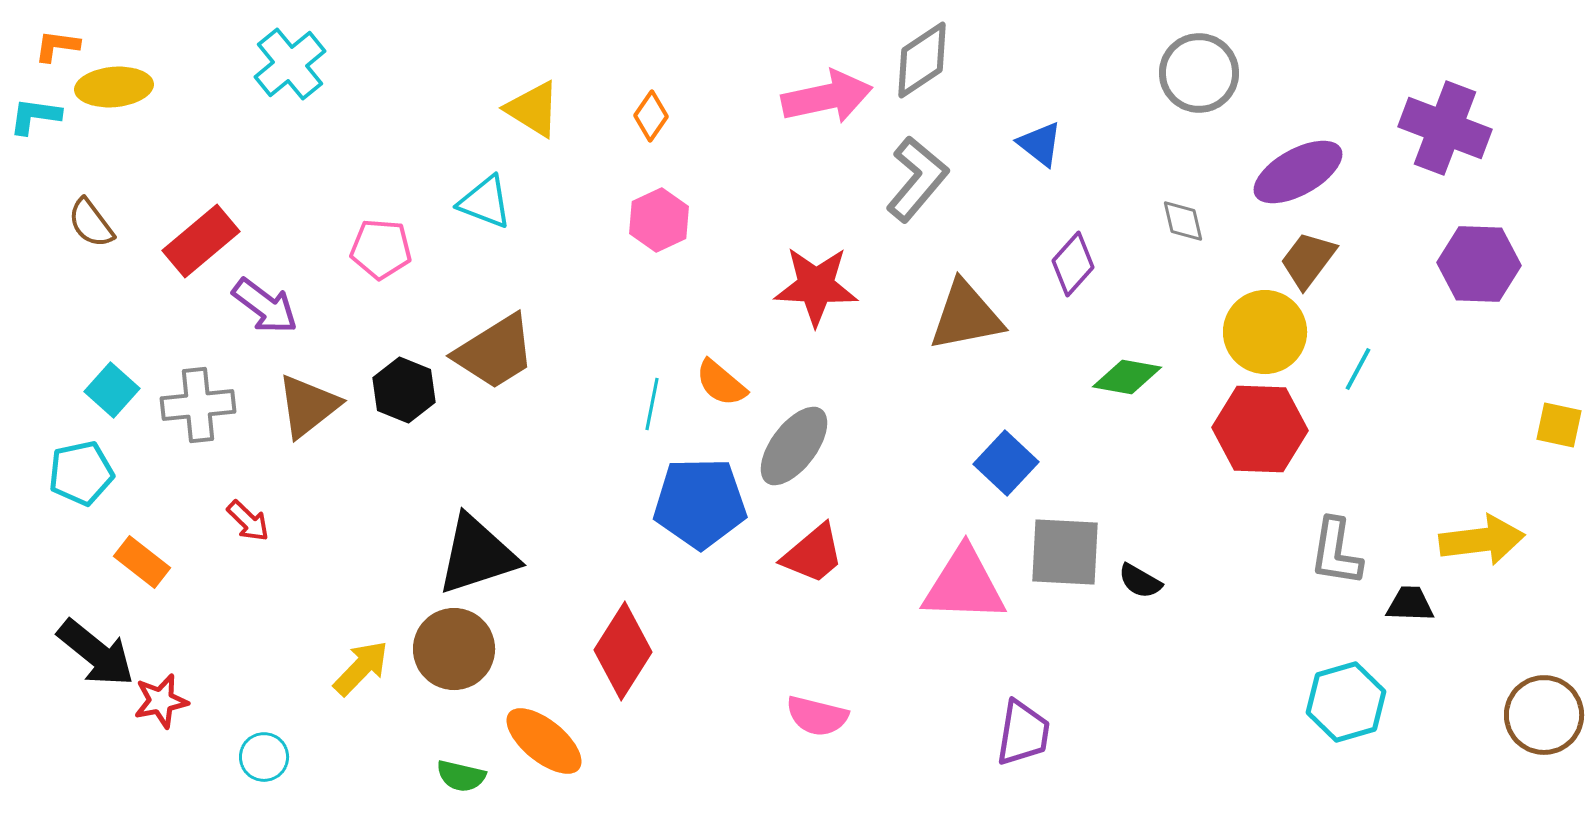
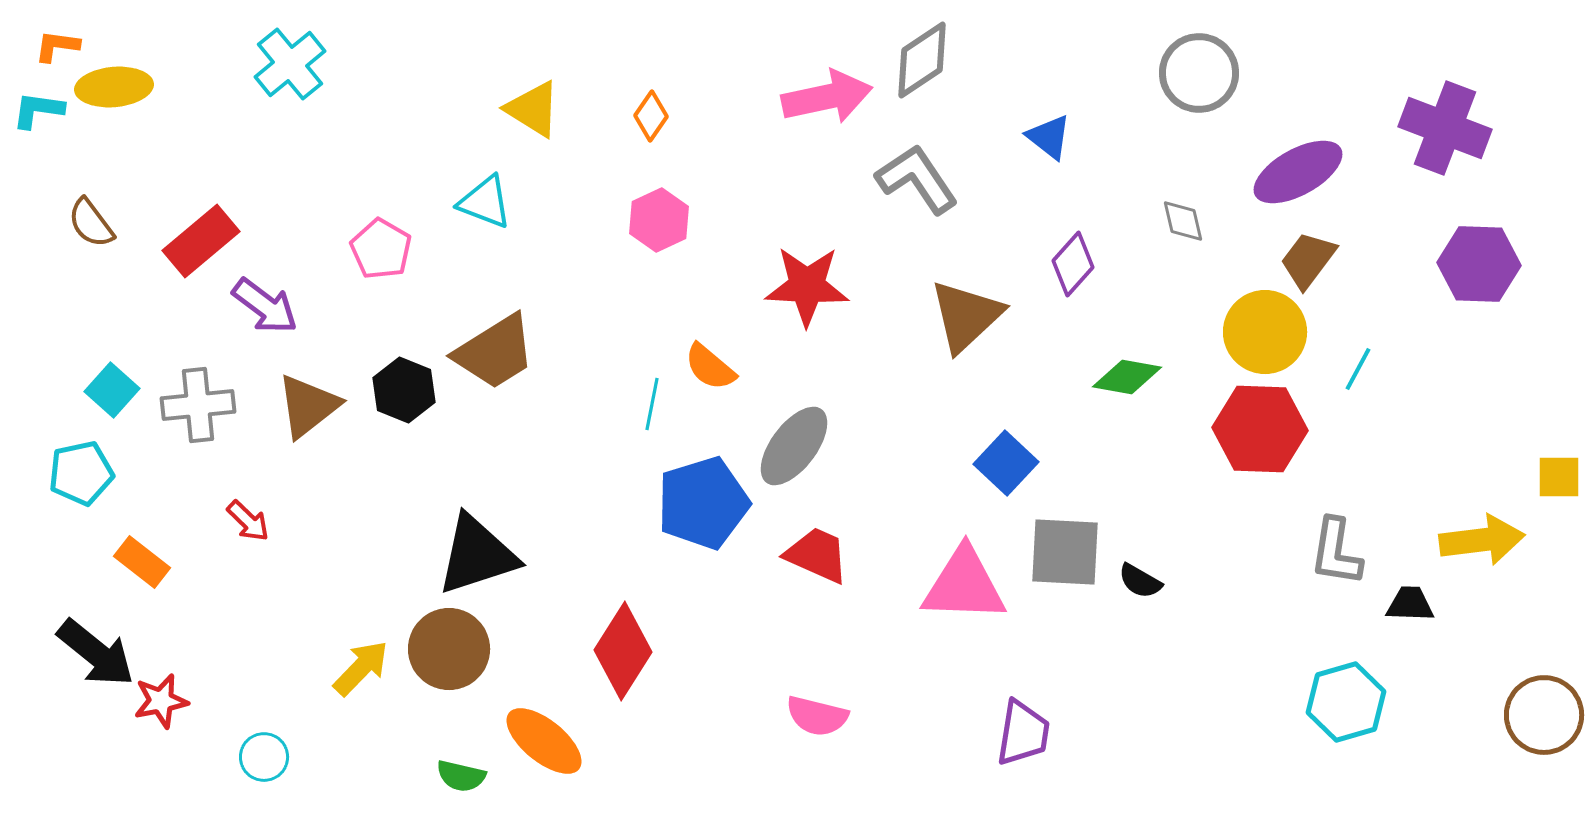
cyan L-shape at (35, 116): moved 3 px right, 6 px up
blue triangle at (1040, 144): moved 9 px right, 7 px up
gray L-shape at (917, 179): rotated 74 degrees counterclockwise
pink pentagon at (381, 249): rotated 26 degrees clockwise
red star at (816, 286): moved 9 px left
brown triangle at (966, 316): rotated 32 degrees counterclockwise
orange semicircle at (721, 383): moved 11 px left, 16 px up
yellow square at (1559, 425): moved 52 px down; rotated 12 degrees counterclockwise
blue pentagon at (700, 503): moved 3 px right; rotated 16 degrees counterclockwise
red trapezoid at (813, 554): moved 4 px right, 1 px down; rotated 116 degrees counterclockwise
brown circle at (454, 649): moved 5 px left
